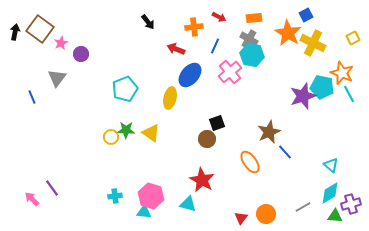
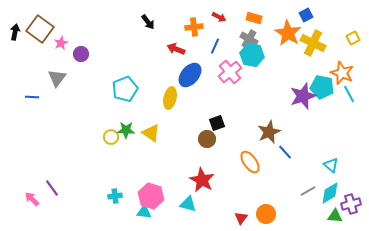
orange rectangle at (254, 18): rotated 21 degrees clockwise
blue line at (32, 97): rotated 64 degrees counterclockwise
gray line at (303, 207): moved 5 px right, 16 px up
